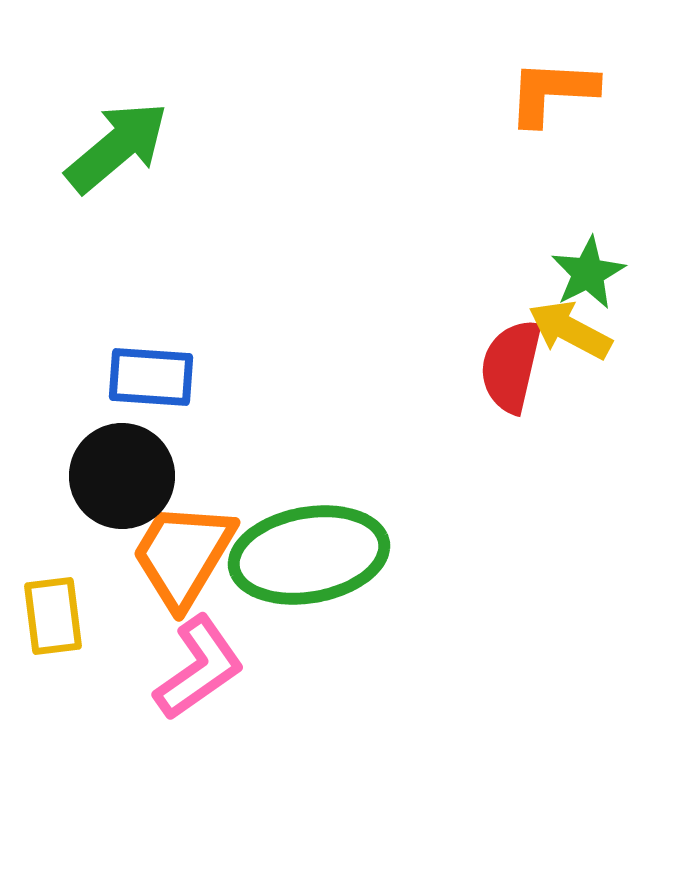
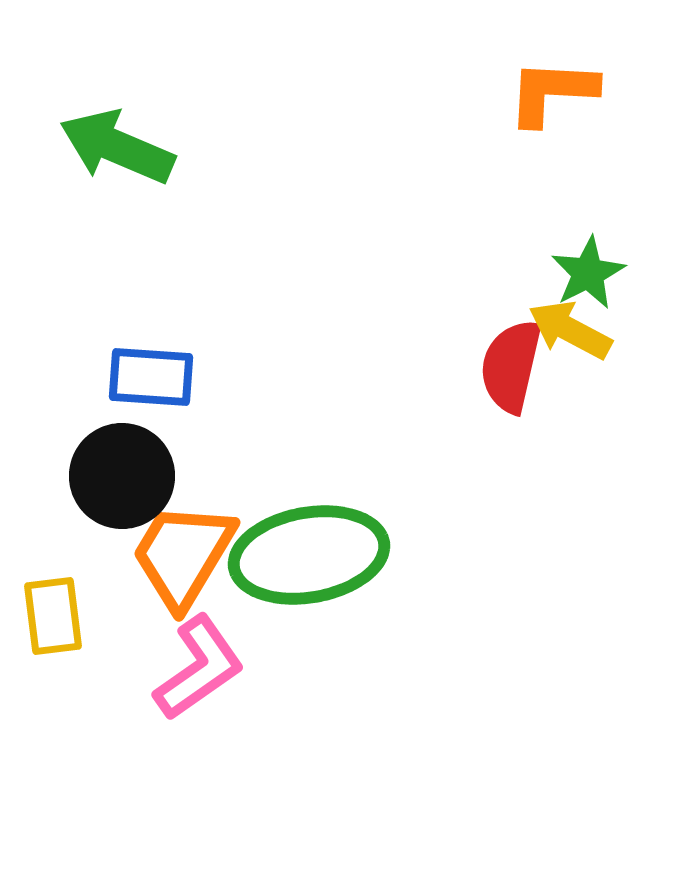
green arrow: rotated 117 degrees counterclockwise
